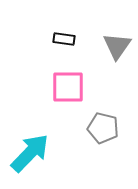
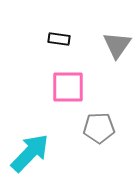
black rectangle: moved 5 px left
gray triangle: moved 1 px up
gray pentagon: moved 4 px left; rotated 16 degrees counterclockwise
